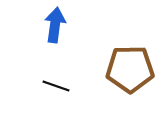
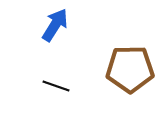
blue arrow: rotated 24 degrees clockwise
